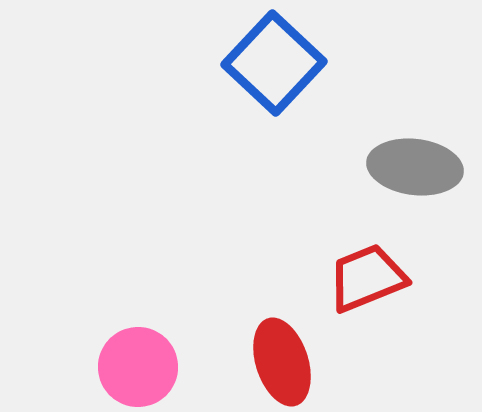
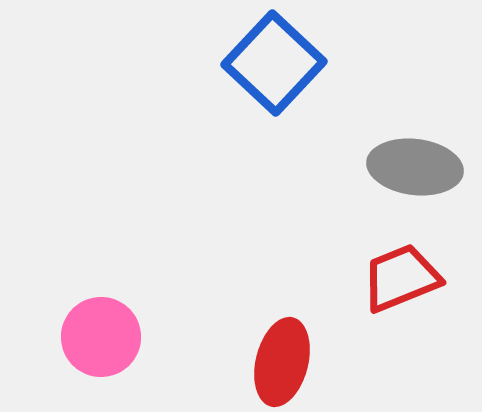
red trapezoid: moved 34 px right
red ellipse: rotated 32 degrees clockwise
pink circle: moved 37 px left, 30 px up
